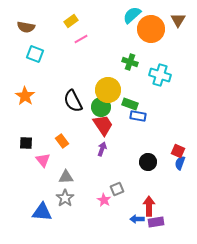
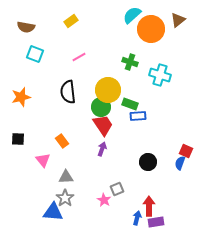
brown triangle: rotated 21 degrees clockwise
pink line: moved 2 px left, 18 px down
orange star: moved 4 px left, 1 px down; rotated 24 degrees clockwise
black semicircle: moved 5 px left, 9 px up; rotated 20 degrees clockwise
blue rectangle: rotated 14 degrees counterclockwise
black square: moved 8 px left, 4 px up
red square: moved 8 px right
blue triangle: moved 11 px right
blue arrow: moved 1 px up; rotated 104 degrees clockwise
